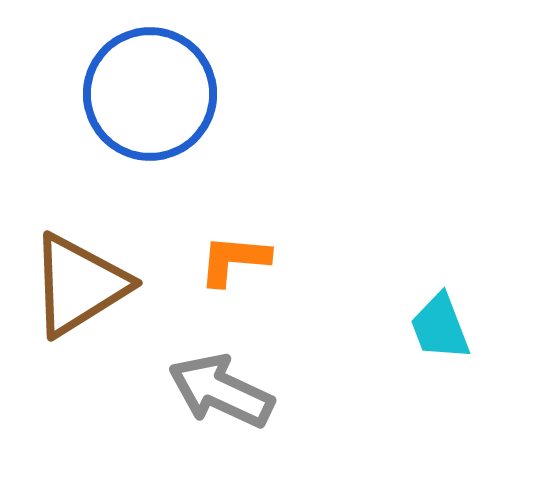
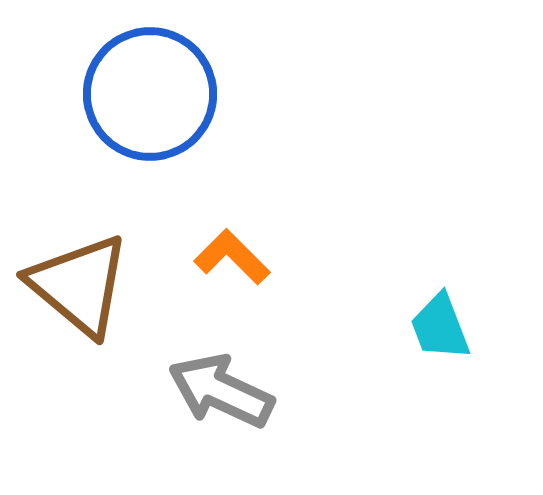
orange L-shape: moved 2 px left, 3 px up; rotated 40 degrees clockwise
brown triangle: rotated 48 degrees counterclockwise
